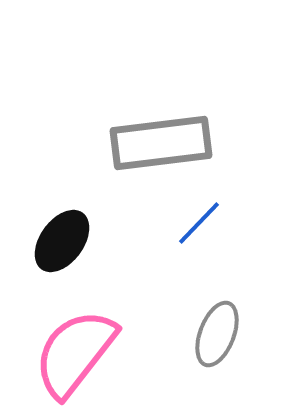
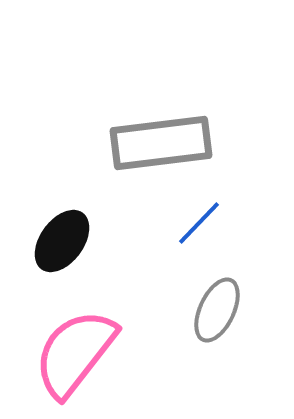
gray ellipse: moved 24 px up; rotated 4 degrees clockwise
